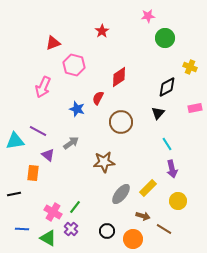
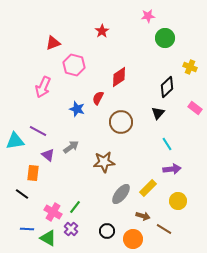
black diamond: rotated 15 degrees counterclockwise
pink rectangle: rotated 48 degrees clockwise
gray arrow: moved 4 px down
purple arrow: rotated 84 degrees counterclockwise
black line: moved 8 px right; rotated 48 degrees clockwise
blue line: moved 5 px right
